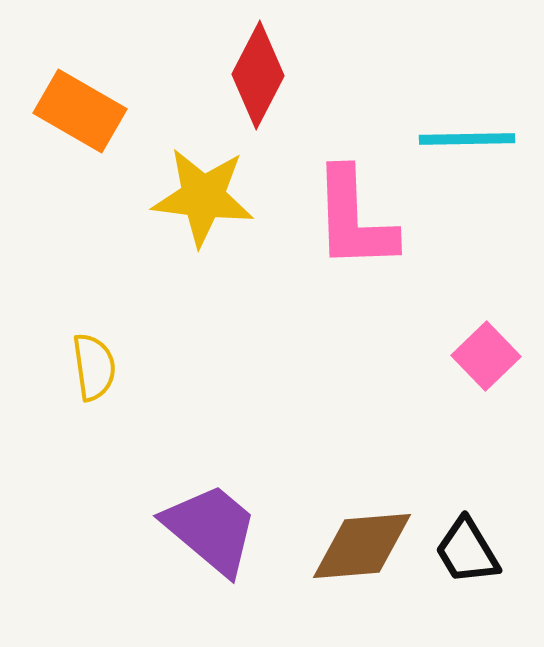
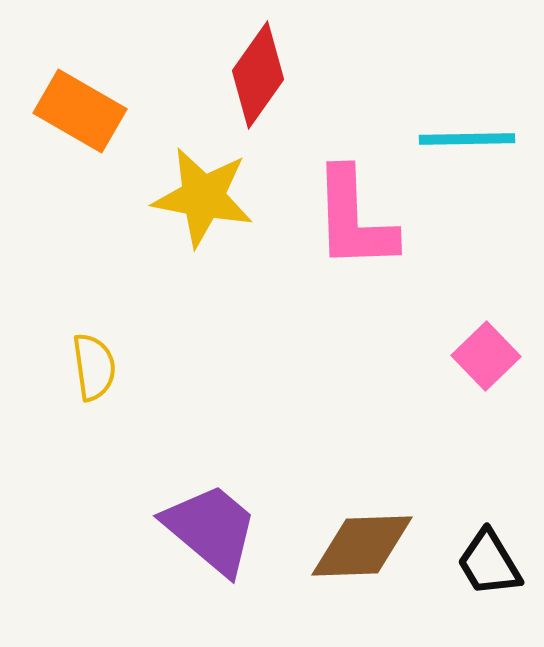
red diamond: rotated 8 degrees clockwise
yellow star: rotated 4 degrees clockwise
brown diamond: rotated 3 degrees clockwise
black trapezoid: moved 22 px right, 12 px down
